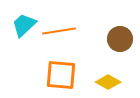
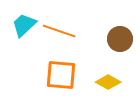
orange line: rotated 28 degrees clockwise
